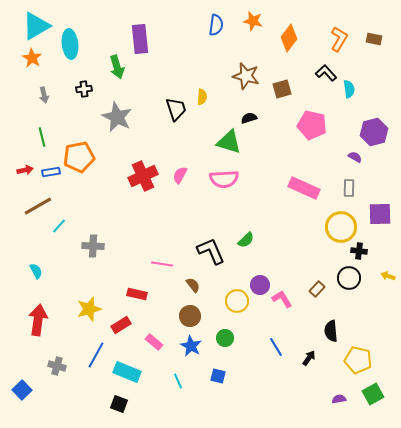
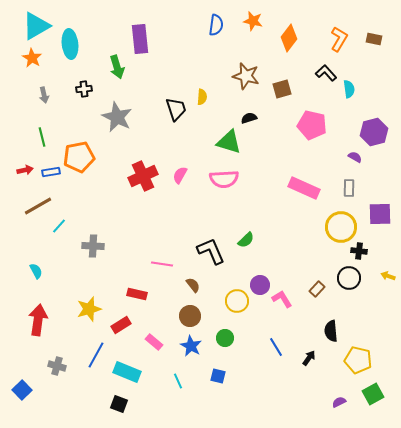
purple semicircle at (339, 399): moved 3 px down; rotated 16 degrees counterclockwise
